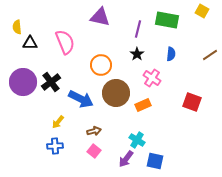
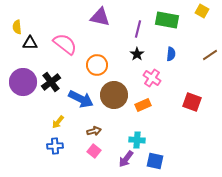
pink semicircle: moved 2 px down; rotated 30 degrees counterclockwise
orange circle: moved 4 px left
brown circle: moved 2 px left, 2 px down
cyan cross: rotated 28 degrees counterclockwise
